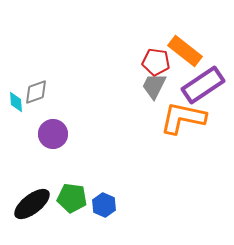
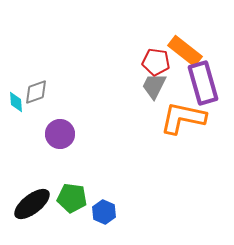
purple rectangle: moved 2 px up; rotated 72 degrees counterclockwise
purple circle: moved 7 px right
blue hexagon: moved 7 px down
